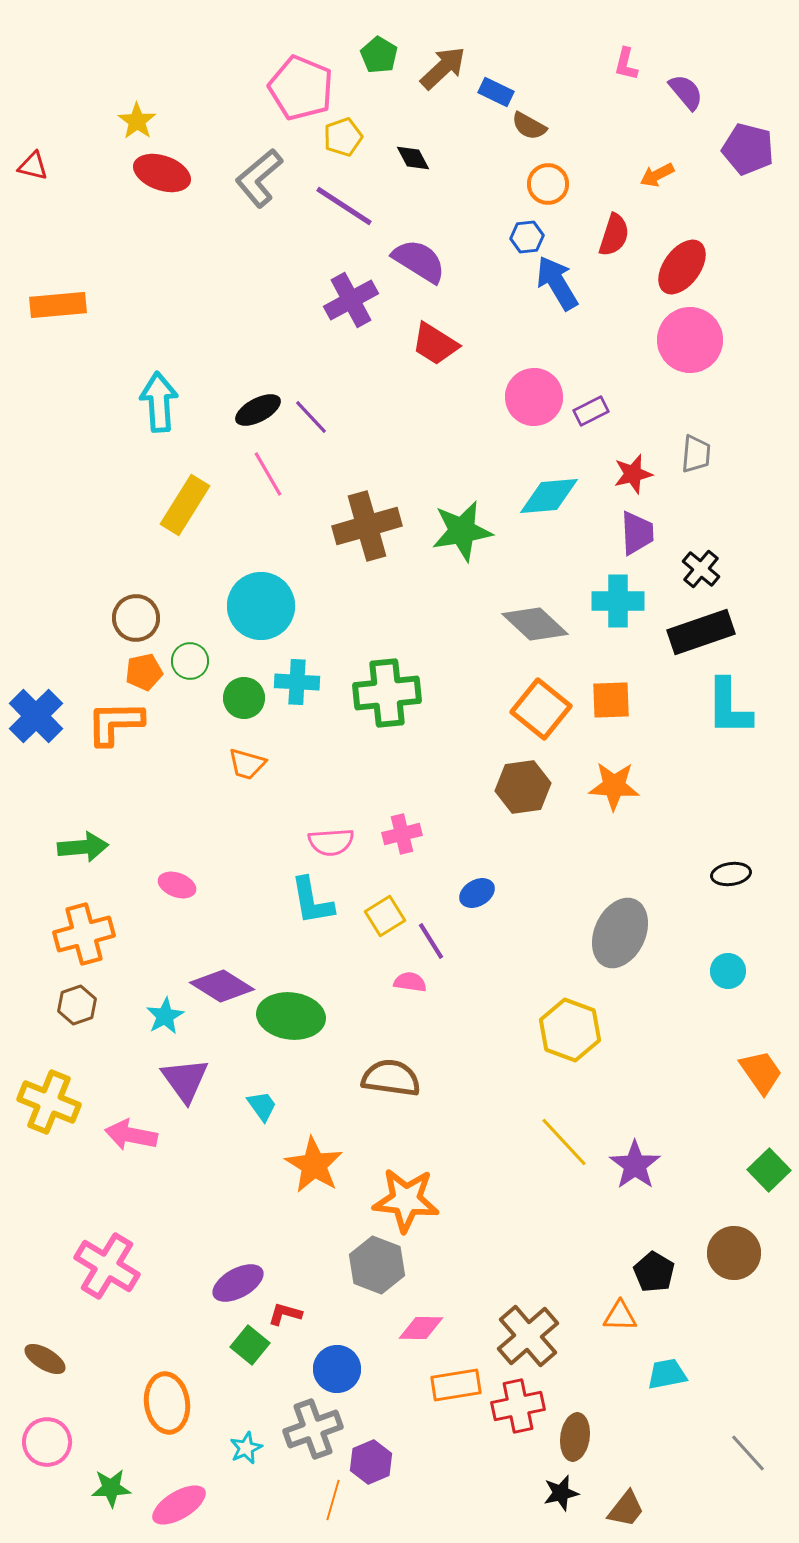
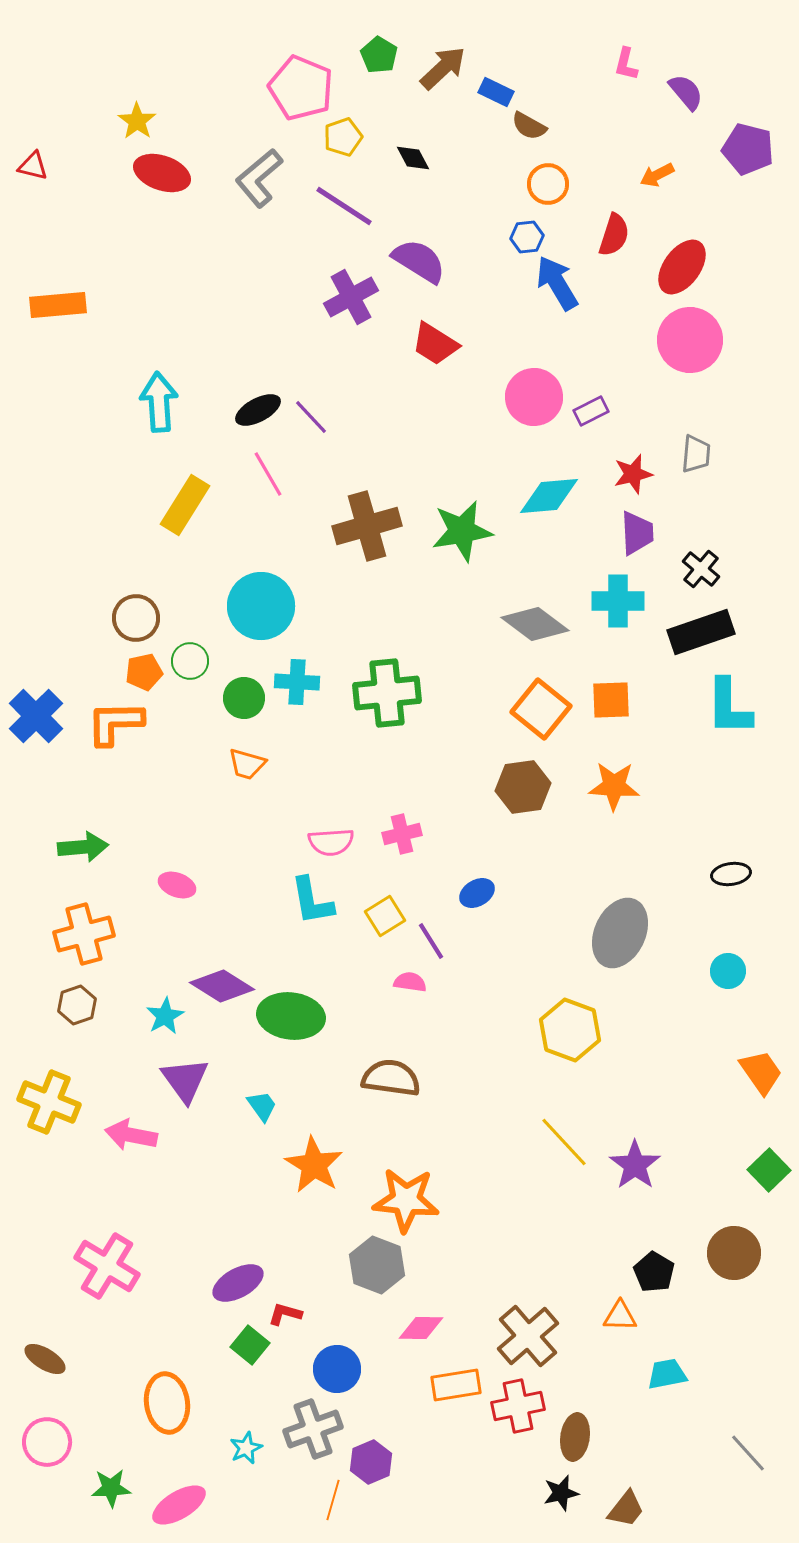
purple cross at (351, 300): moved 3 px up
gray diamond at (535, 624): rotated 6 degrees counterclockwise
